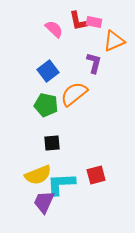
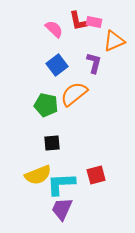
blue square: moved 9 px right, 6 px up
purple trapezoid: moved 18 px right, 7 px down
